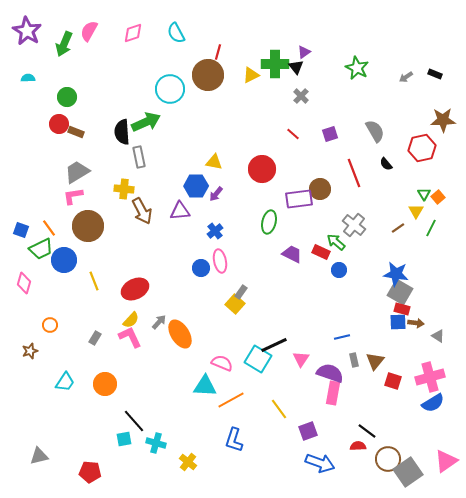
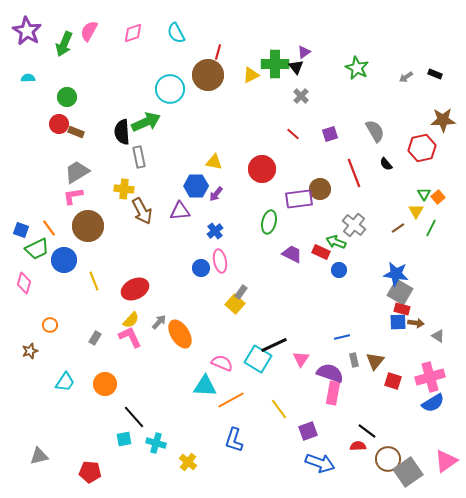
green arrow at (336, 242): rotated 18 degrees counterclockwise
green trapezoid at (41, 249): moved 4 px left
black line at (134, 421): moved 4 px up
